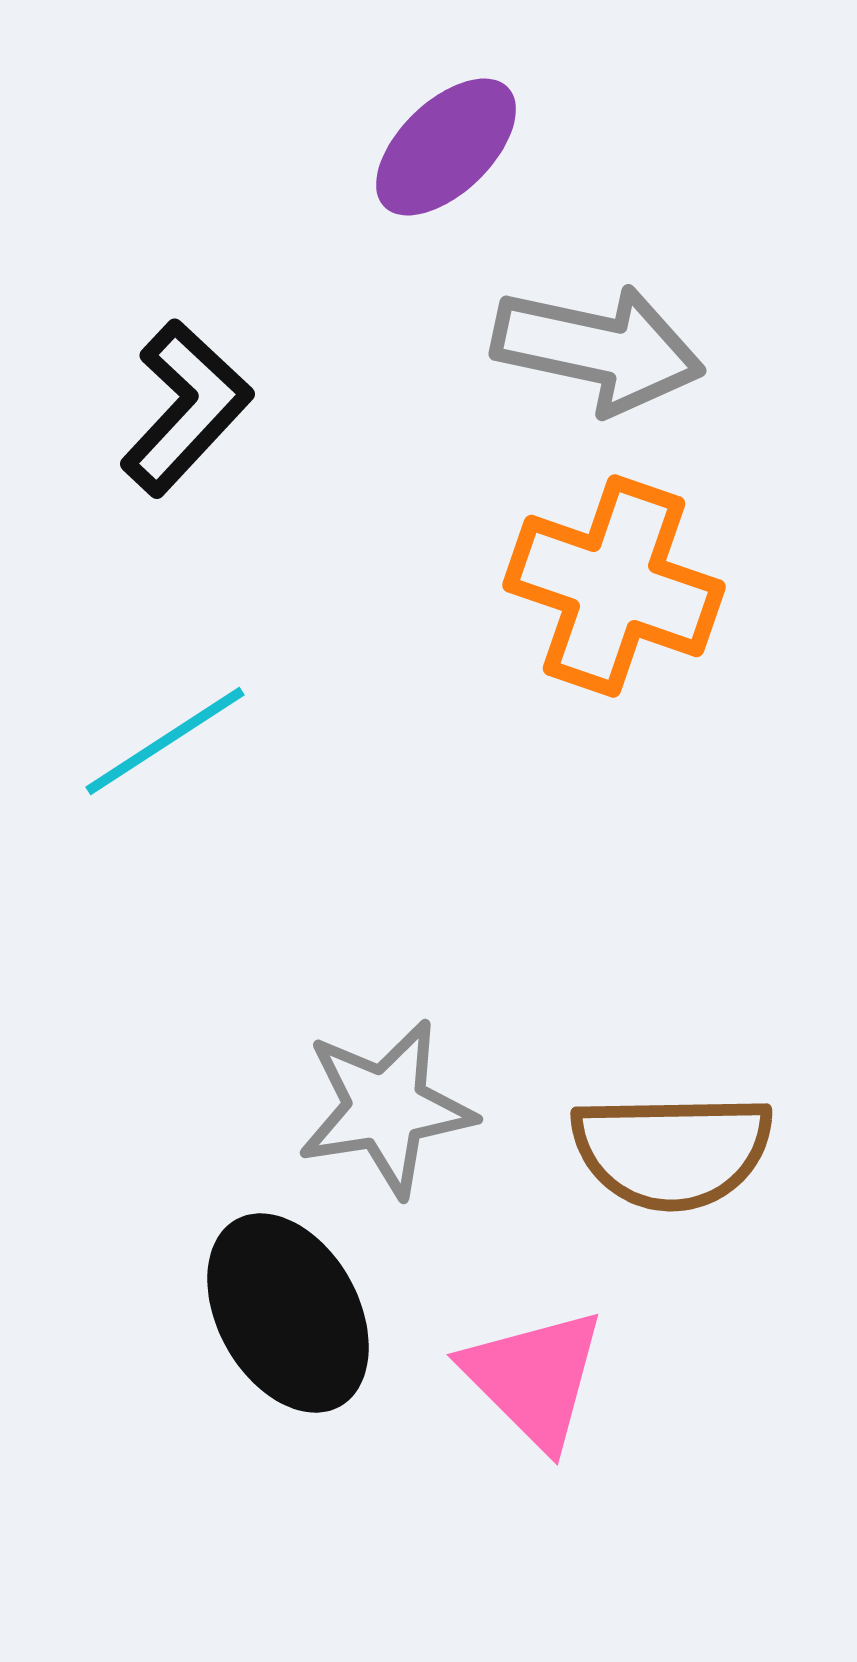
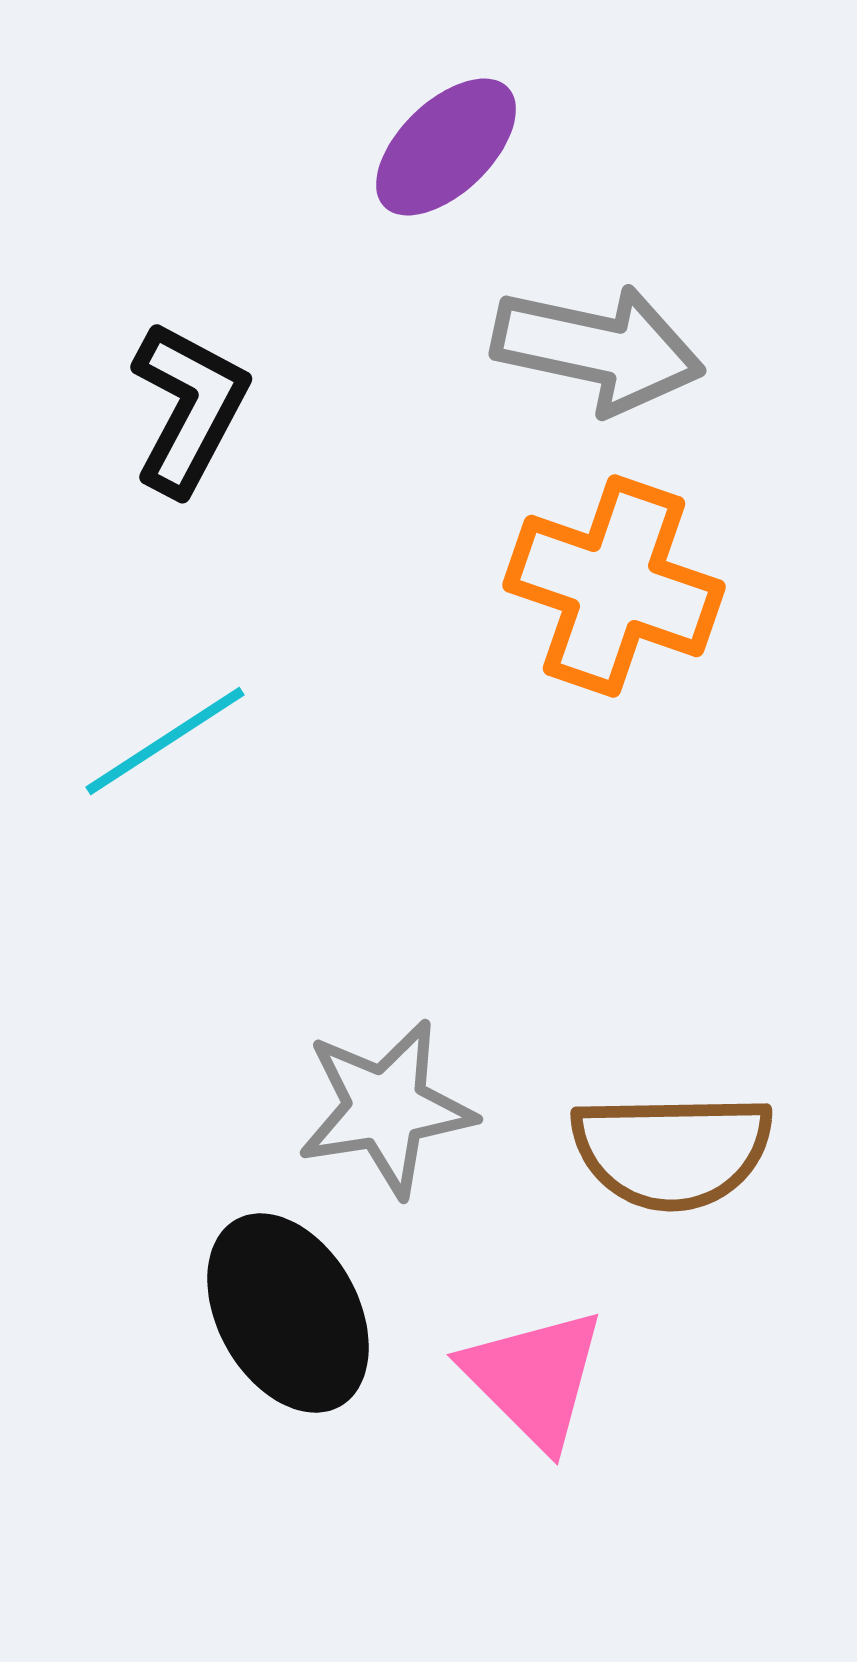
black L-shape: moved 3 px right; rotated 15 degrees counterclockwise
